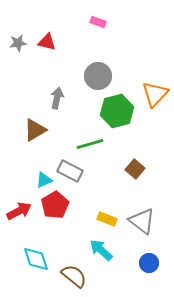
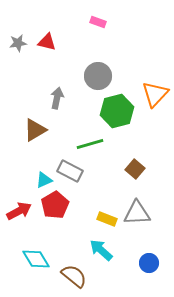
gray triangle: moved 5 px left, 8 px up; rotated 40 degrees counterclockwise
cyan diamond: rotated 12 degrees counterclockwise
